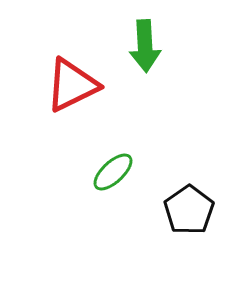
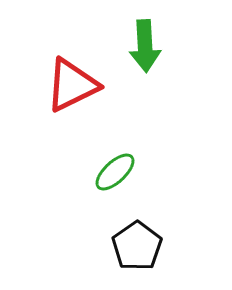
green ellipse: moved 2 px right
black pentagon: moved 52 px left, 36 px down
